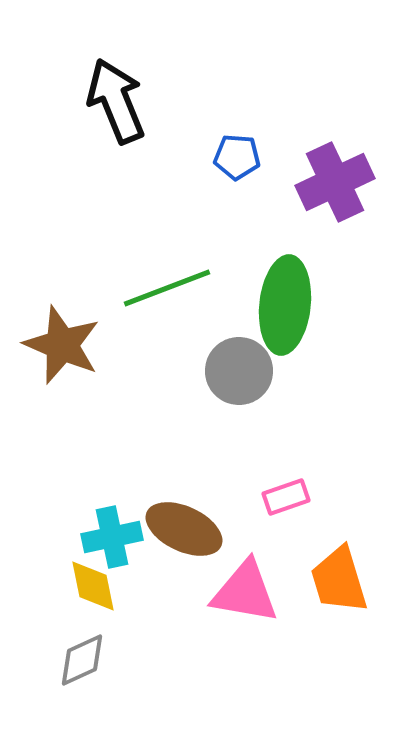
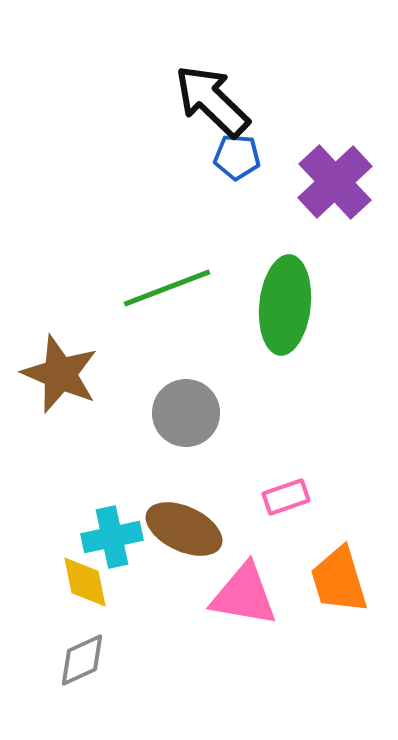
black arrow: moved 96 px right; rotated 24 degrees counterclockwise
purple cross: rotated 18 degrees counterclockwise
brown star: moved 2 px left, 29 px down
gray circle: moved 53 px left, 42 px down
yellow diamond: moved 8 px left, 4 px up
pink triangle: moved 1 px left, 3 px down
